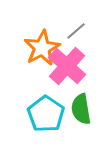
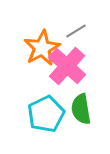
gray line: rotated 10 degrees clockwise
cyan pentagon: rotated 12 degrees clockwise
